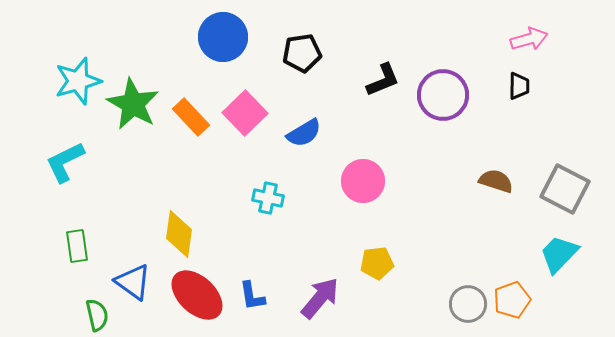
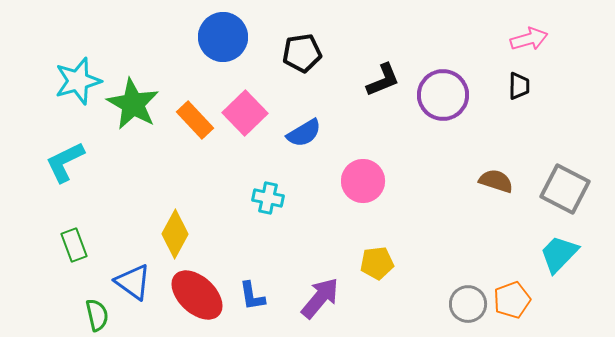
orange rectangle: moved 4 px right, 3 px down
yellow diamond: moved 4 px left; rotated 21 degrees clockwise
green rectangle: moved 3 px left, 1 px up; rotated 12 degrees counterclockwise
